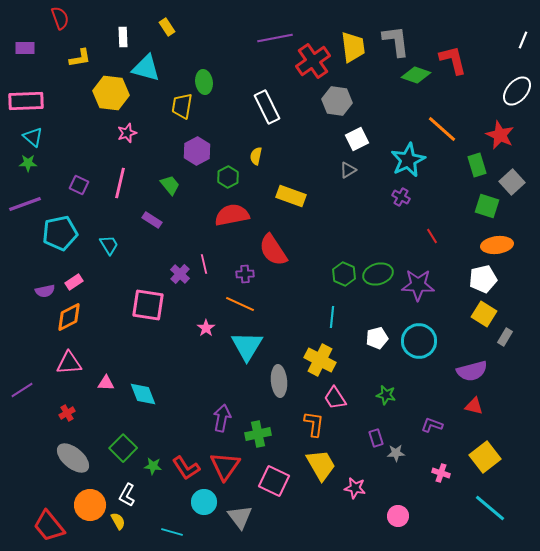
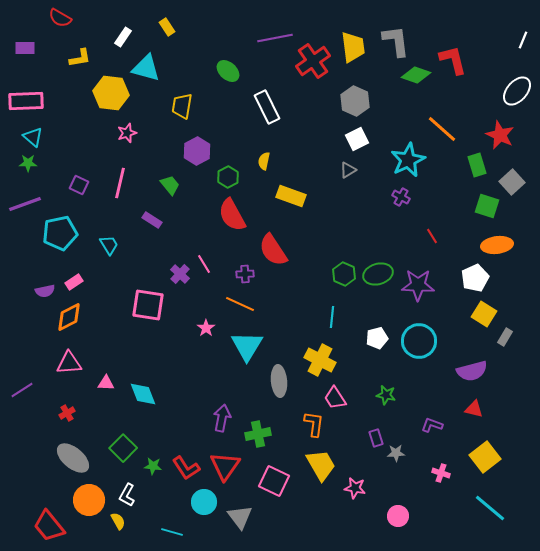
red semicircle at (60, 18): rotated 140 degrees clockwise
white rectangle at (123, 37): rotated 36 degrees clockwise
green ellipse at (204, 82): moved 24 px right, 11 px up; rotated 40 degrees counterclockwise
gray hexagon at (337, 101): moved 18 px right; rotated 16 degrees clockwise
yellow semicircle at (256, 156): moved 8 px right, 5 px down
red semicircle at (232, 215): rotated 108 degrees counterclockwise
pink line at (204, 264): rotated 18 degrees counterclockwise
white pentagon at (483, 279): moved 8 px left, 1 px up; rotated 12 degrees counterclockwise
red triangle at (474, 406): moved 3 px down
orange circle at (90, 505): moved 1 px left, 5 px up
